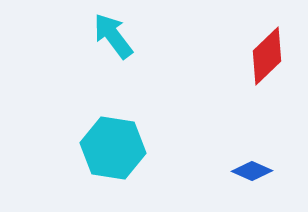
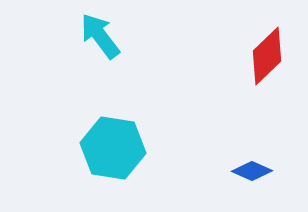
cyan arrow: moved 13 px left
